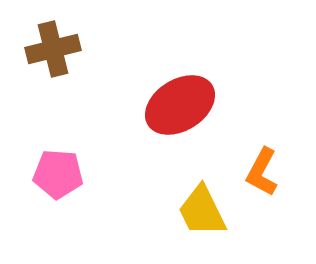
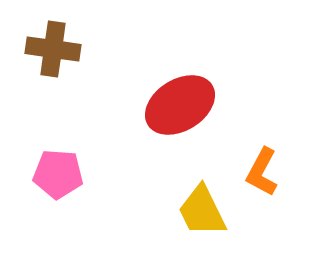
brown cross: rotated 22 degrees clockwise
